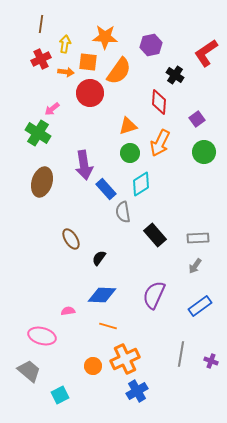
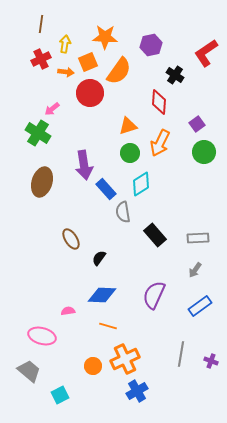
orange square at (88, 62): rotated 30 degrees counterclockwise
purple square at (197, 119): moved 5 px down
gray arrow at (195, 266): moved 4 px down
